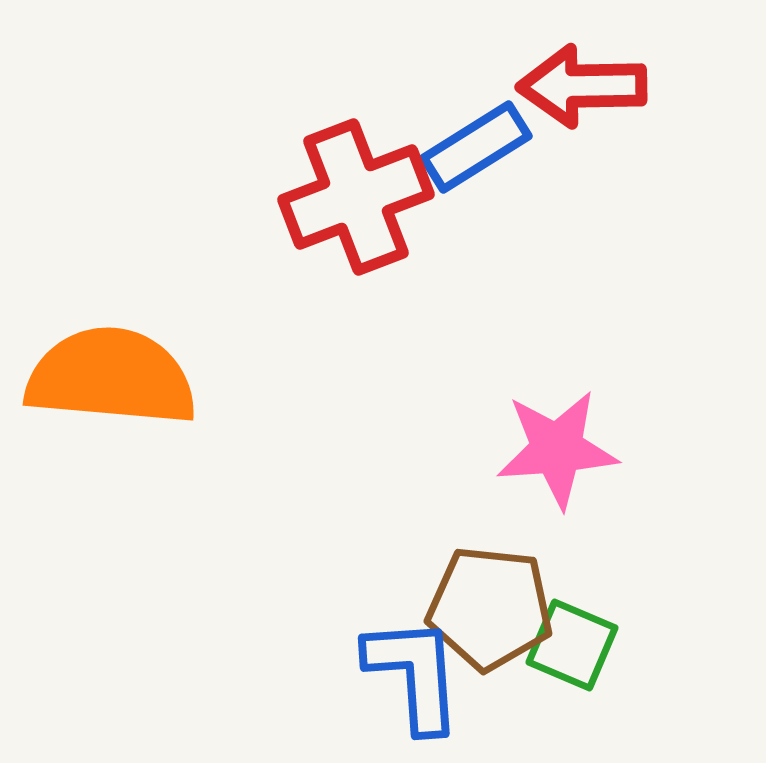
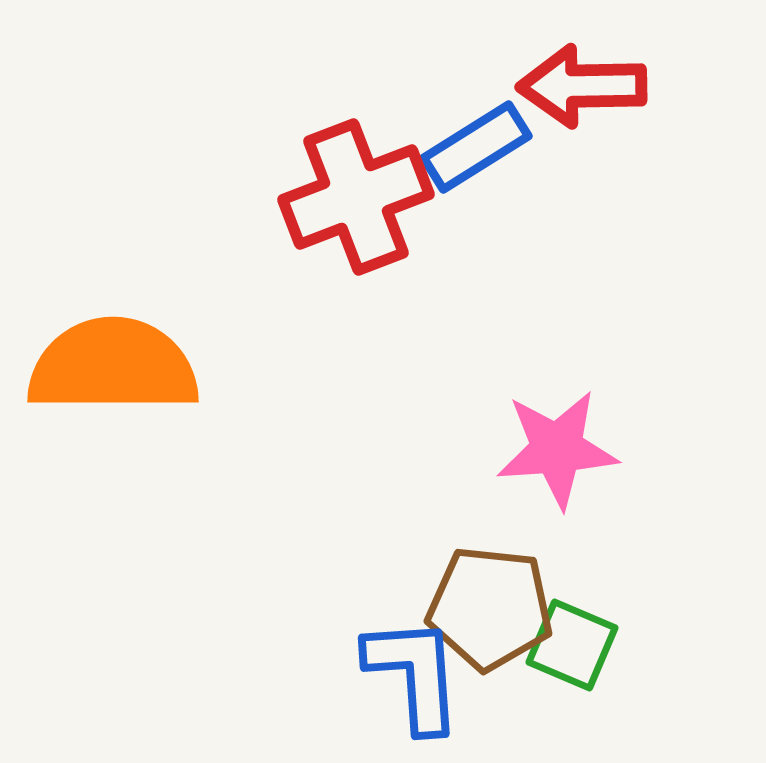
orange semicircle: moved 2 px right, 11 px up; rotated 5 degrees counterclockwise
